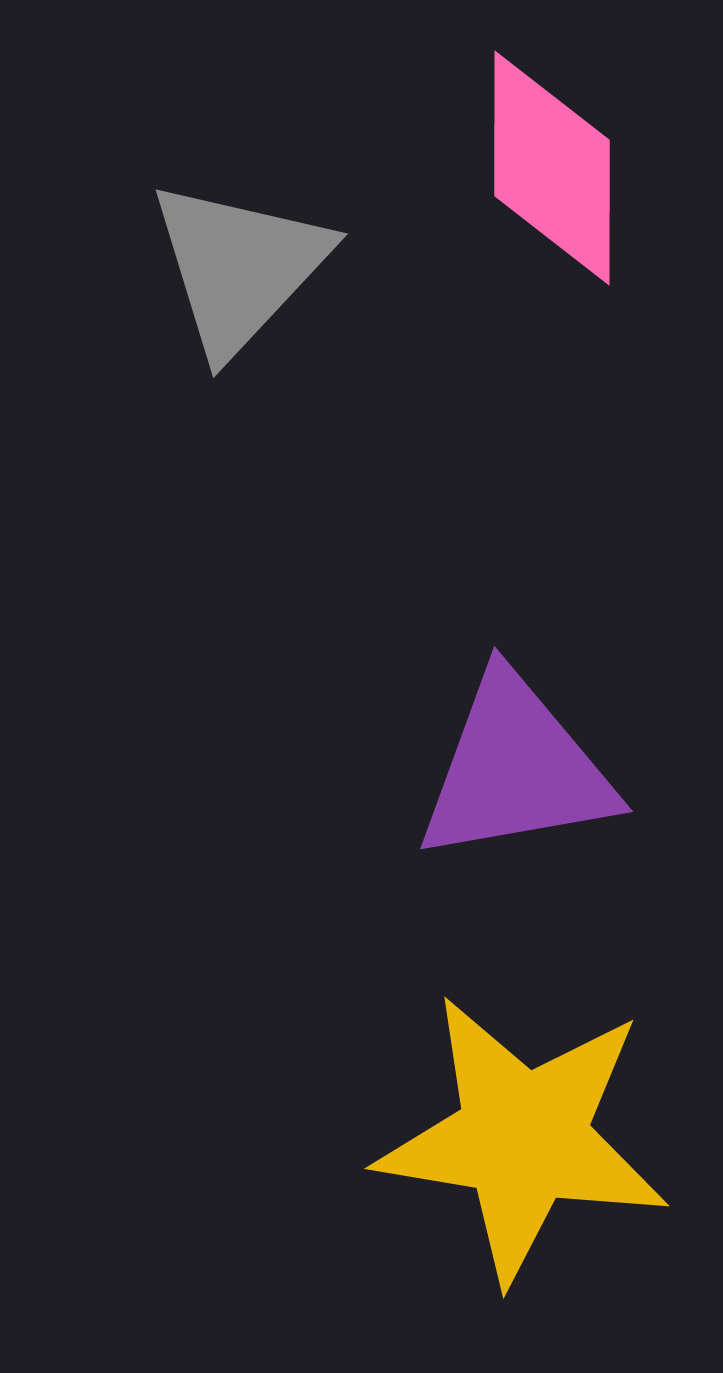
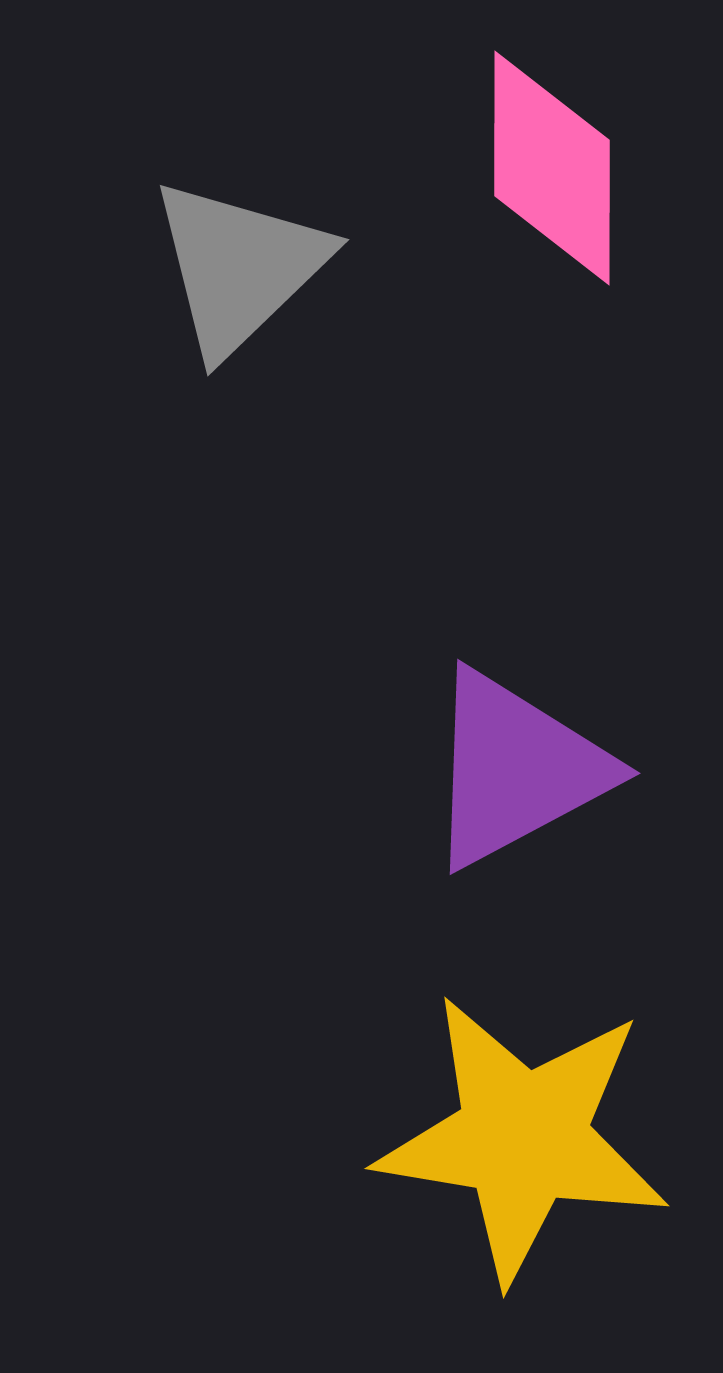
gray triangle: rotated 3 degrees clockwise
purple triangle: rotated 18 degrees counterclockwise
